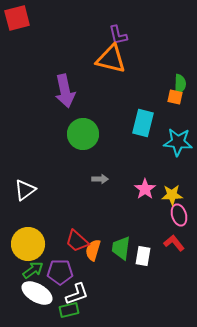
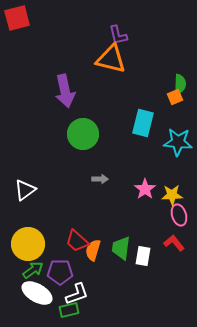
orange square: rotated 35 degrees counterclockwise
